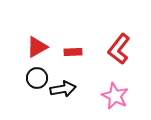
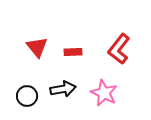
red triangle: rotated 40 degrees counterclockwise
black circle: moved 10 px left, 18 px down
pink star: moved 11 px left, 3 px up
